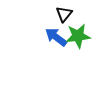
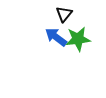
green star: moved 3 px down
